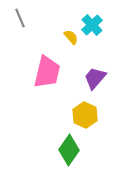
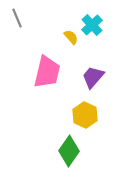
gray line: moved 3 px left
purple trapezoid: moved 2 px left, 1 px up
green diamond: moved 1 px down
